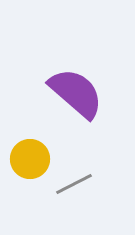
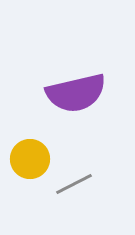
purple semicircle: rotated 126 degrees clockwise
